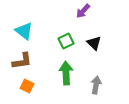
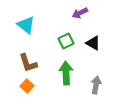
purple arrow: moved 3 px left, 2 px down; rotated 21 degrees clockwise
cyan triangle: moved 2 px right, 6 px up
black triangle: moved 1 px left; rotated 14 degrees counterclockwise
brown L-shape: moved 6 px right, 2 px down; rotated 80 degrees clockwise
orange square: rotated 16 degrees clockwise
